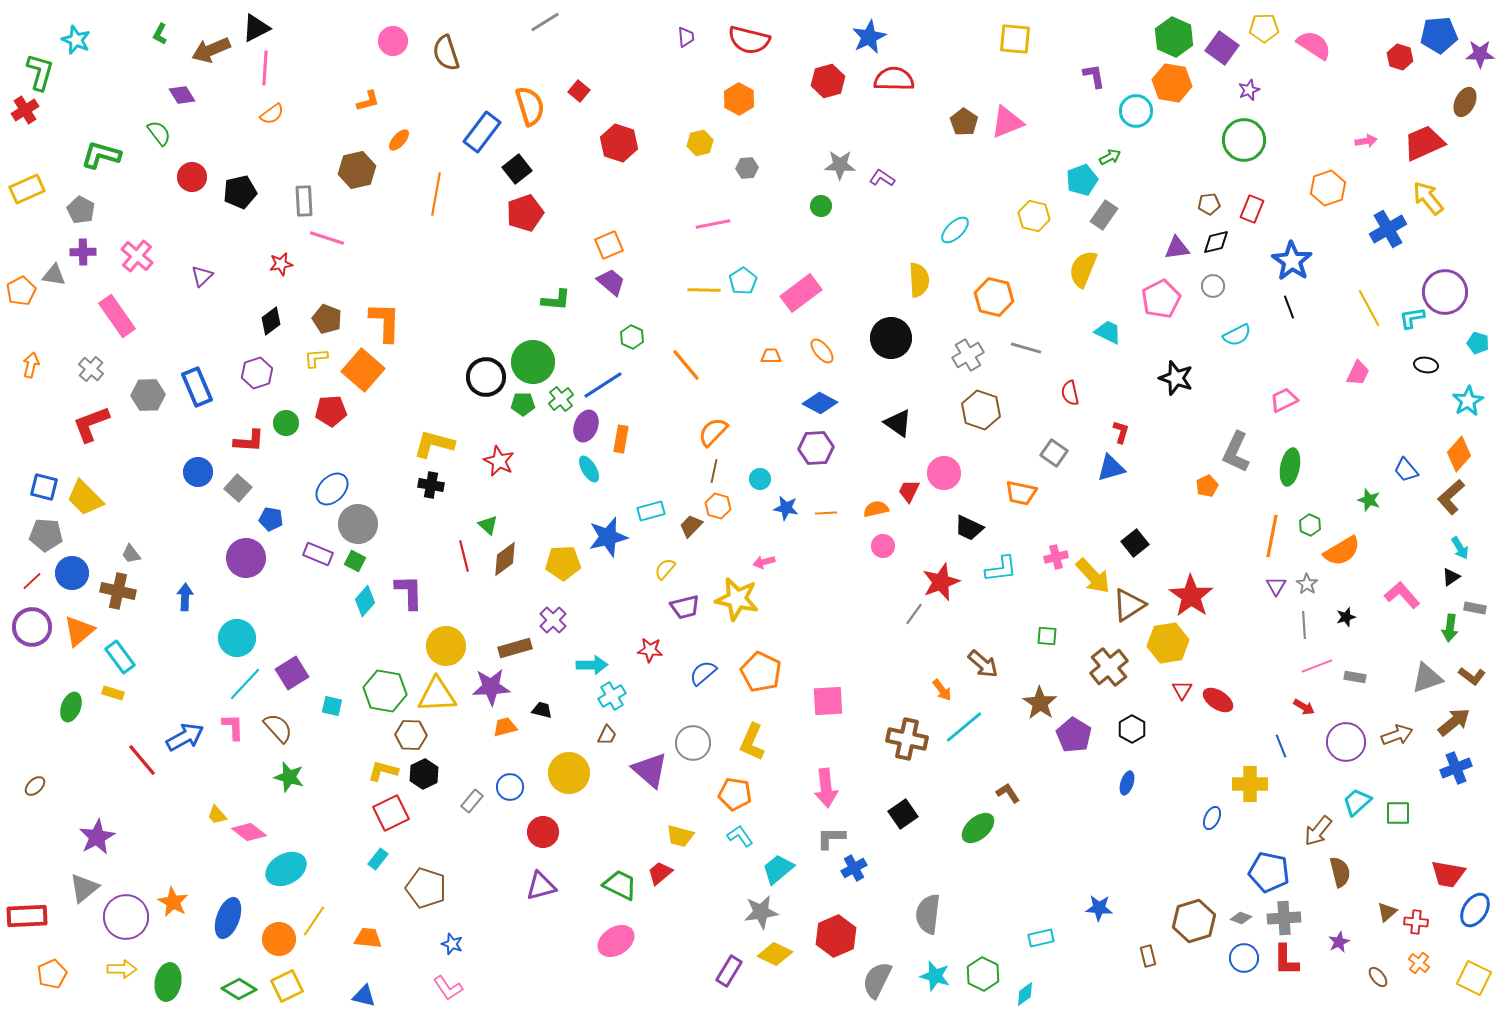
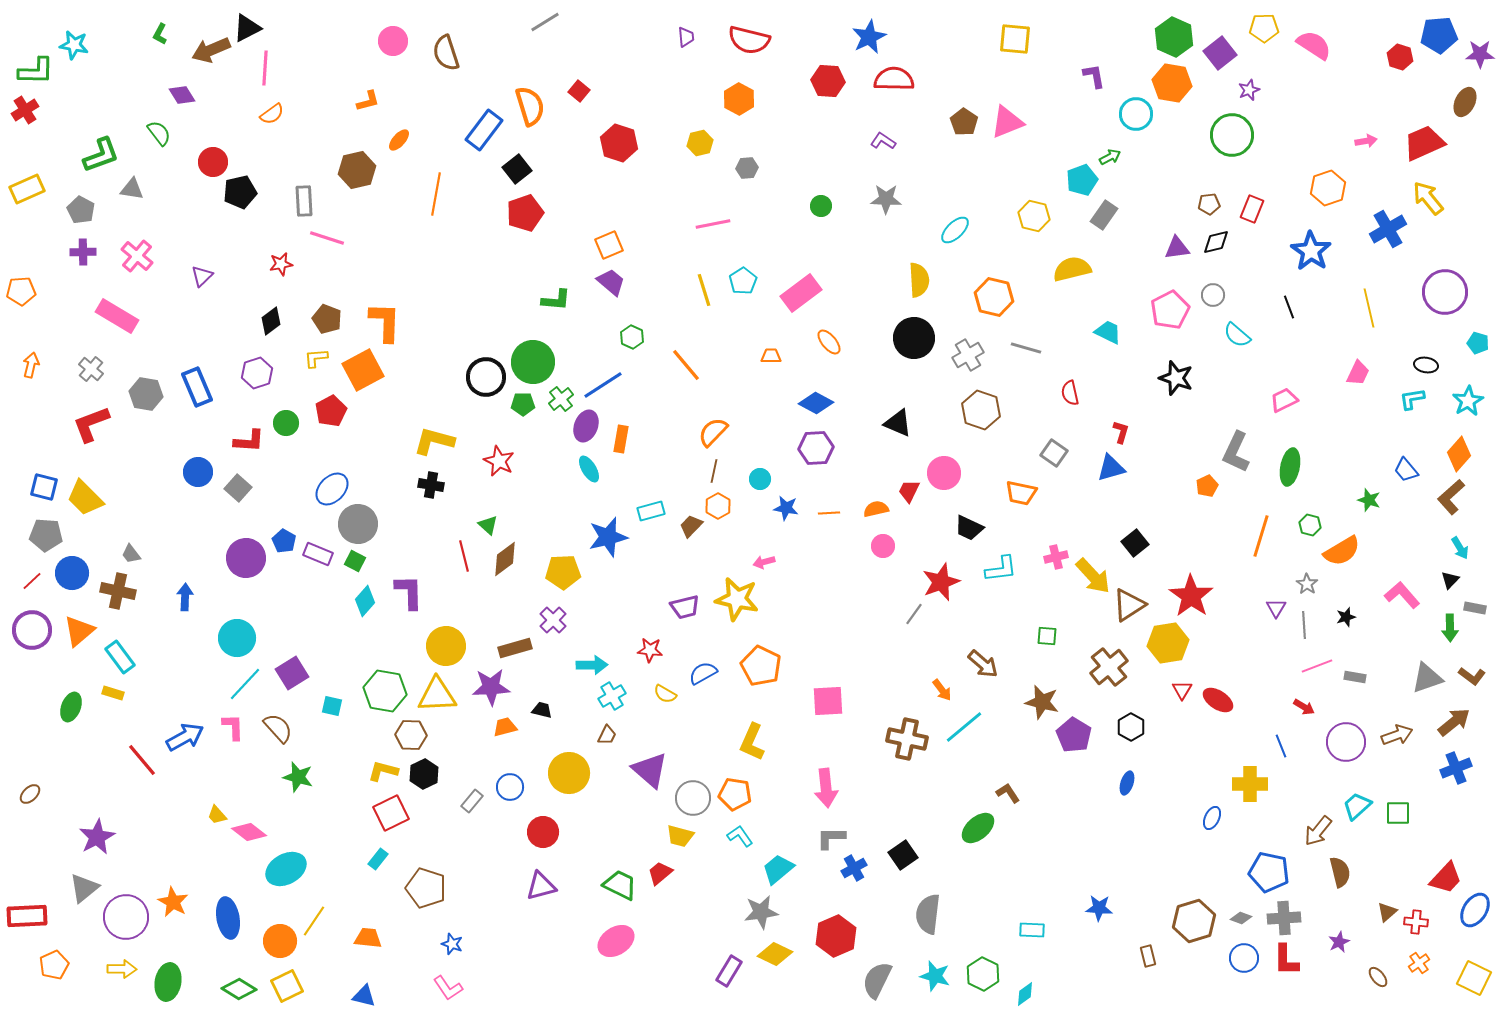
black triangle at (256, 28): moved 9 px left
cyan star at (76, 40): moved 2 px left, 5 px down; rotated 12 degrees counterclockwise
purple square at (1222, 48): moved 2 px left, 5 px down; rotated 16 degrees clockwise
green L-shape at (40, 72): moved 4 px left, 1 px up; rotated 75 degrees clockwise
red hexagon at (828, 81): rotated 20 degrees clockwise
cyan circle at (1136, 111): moved 3 px down
blue rectangle at (482, 132): moved 2 px right, 2 px up
green circle at (1244, 140): moved 12 px left, 5 px up
green L-shape at (101, 155): rotated 144 degrees clockwise
gray star at (840, 165): moved 46 px right, 34 px down
red circle at (192, 177): moved 21 px right, 15 px up
purple L-shape at (882, 178): moved 1 px right, 37 px up
blue star at (1292, 261): moved 19 px right, 10 px up
yellow semicircle at (1083, 269): moved 11 px left; rotated 54 degrees clockwise
gray triangle at (54, 275): moved 78 px right, 86 px up
gray circle at (1213, 286): moved 9 px down
yellow line at (704, 290): rotated 72 degrees clockwise
orange pentagon at (21, 291): rotated 24 degrees clockwise
pink pentagon at (1161, 299): moved 9 px right, 11 px down
yellow line at (1369, 308): rotated 15 degrees clockwise
pink rectangle at (117, 316): rotated 24 degrees counterclockwise
cyan L-shape at (1412, 318): moved 81 px down
cyan semicircle at (1237, 335): rotated 68 degrees clockwise
black circle at (891, 338): moved 23 px right
orange ellipse at (822, 351): moved 7 px right, 9 px up
orange square at (363, 370): rotated 21 degrees clockwise
gray hexagon at (148, 395): moved 2 px left, 1 px up; rotated 12 degrees clockwise
blue diamond at (820, 403): moved 4 px left
red pentagon at (331, 411): rotated 24 degrees counterclockwise
black triangle at (898, 423): rotated 12 degrees counterclockwise
yellow L-shape at (434, 444): moved 3 px up
orange hexagon at (718, 506): rotated 15 degrees clockwise
orange line at (826, 513): moved 3 px right
blue pentagon at (271, 519): moved 13 px right, 22 px down; rotated 20 degrees clockwise
green hexagon at (1310, 525): rotated 10 degrees counterclockwise
orange line at (1272, 536): moved 11 px left; rotated 6 degrees clockwise
yellow pentagon at (563, 563): moved 9 px down
yellow semicircle at (665, 569): moved 125 px down; rotated 100 degrees counterclockwise
black triangle at (1451, 577): moved 1 px left, 3 px down; rotated 12 degrees counterclockwise
purple triangle at (1276, 586): moved 22 px down
purple circle at (32, 627): moved 3 px down
green arrow at (1450, 628): rotated 8 degrees counterclockwise
orange pentagon at (761, 672): moved 6 px up
blue semicircle at (703, 673): rotated 12 degrees clockwise
brown star at (1040, 703): moved 2 px right, 1 px up; rotated 20 degrees counterclockwise
black hexagon at (1132, 729): moved 1 px left, 2 px up
gray circle at (693, 743): moved 55 px down
green star at (289, 777): moved 9 px right
brown ellipse at (35, 786): moved 5 px left, 8 px down
cyan trapezoid at (1357, 802): moved 4 px down
black square at (903, 814): moved 41 px down
red trapezoid at (1448, 874): moved 2 px left, 4 px down; rotated 57 degrees counterclockwise
blue ellipse at (228, 918): rotated 30 degrees counterclockwise
cyan rectangle at (1041, 938): moved 9 px left, 8 px up; rotated 15 degrees clockwise
orange circle at (279, 939): moved 1 px right, 2 px down
orange cross at (1419, 963): rotated 15 degrees clockwise
orange pentagon at (52, 974): moved 2 px right, 9 px up
